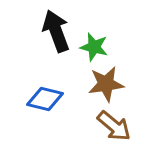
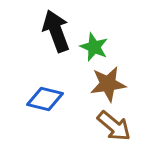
green star: rotated 8 degrees clockwise
brown star: moved 2 px right
